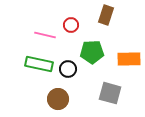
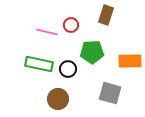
pink line: moved 2 px right, 3 px up
orange rectangle: moved 1 px right, 2 px down
